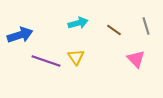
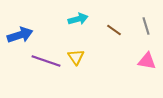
cyan arrow: moved 4 px up
pink triangle: moved 11 px right, 2 px down; rotated 36 degrees counterclockwise
